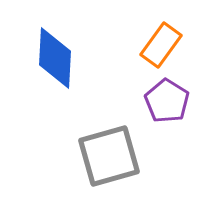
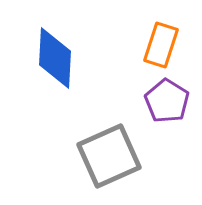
orange rectangle: rotated 18 degrees counterclockwise
gray square: rotated 8 degrees counterclockwise
